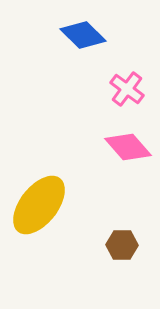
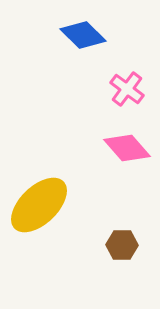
pink diamond: moved 1 px left, 1 px down
yellow ellipse: rotated 8 degrees clockwise
